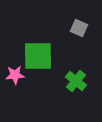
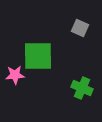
gray square: moved 1 px right
green cross: moved 6 px right, 7 px down; rotated 15 degrees counterclockwise
